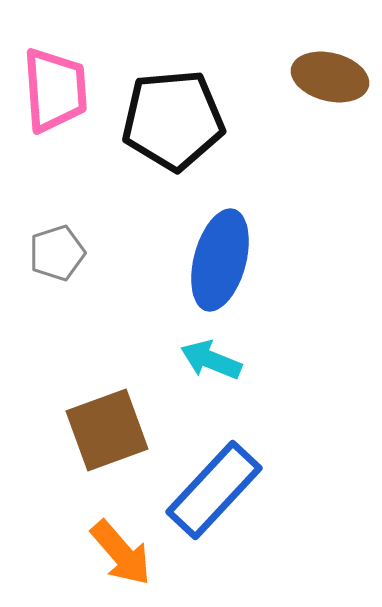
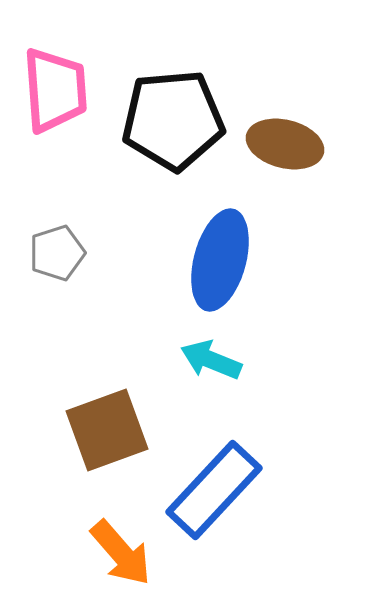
brown ellipse: moved 45 px left, 67 px down
